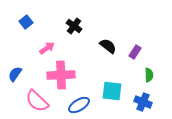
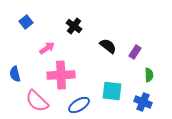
blue semicircle: rotated 49 degrees counterclockwise
